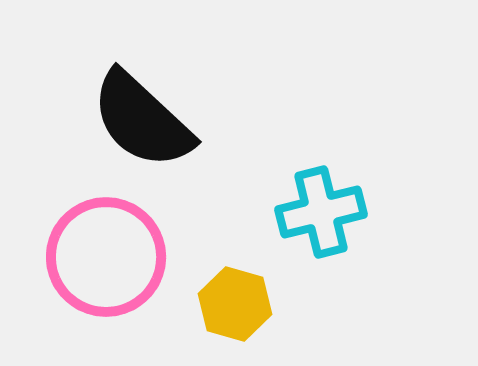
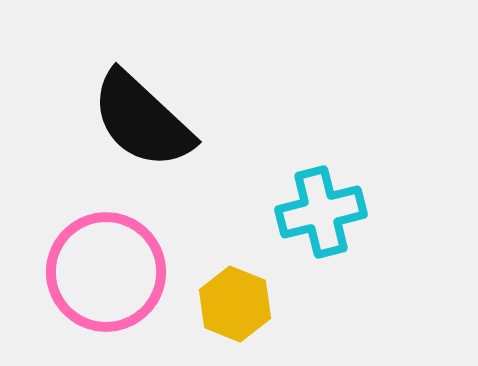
pink circle: moved 15 px down
yellow hexagon: rotated 6 degrees clockwise
